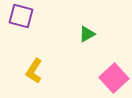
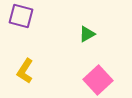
yellow L-shape: moved 9 px left
pink square: moved 16 px left, 2 px down
